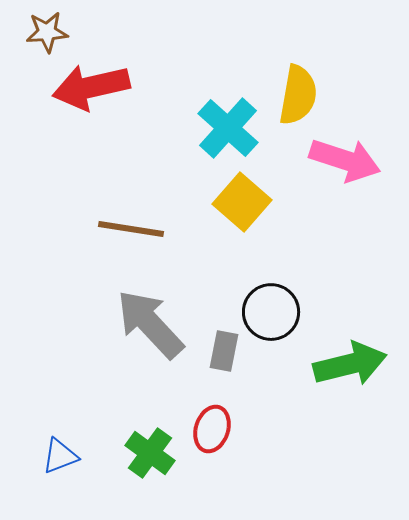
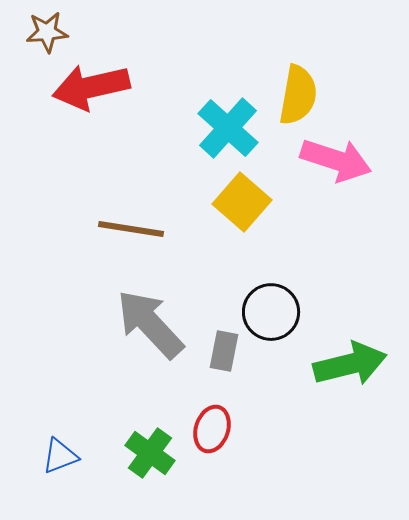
pink arrow: moved 9 px left
